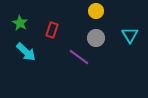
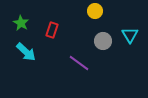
yellow circle: moved 1 px left
green star: moved 1 px right
gray circle: moved 7 px right, 3 px down
purple line: moved 6 px down
